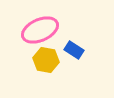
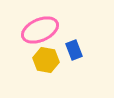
blue rectangle: rotated 36 degrees clockwise
